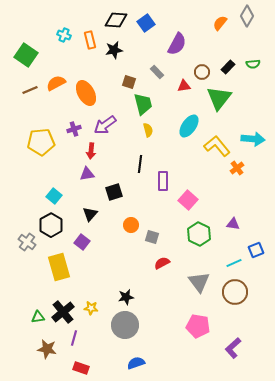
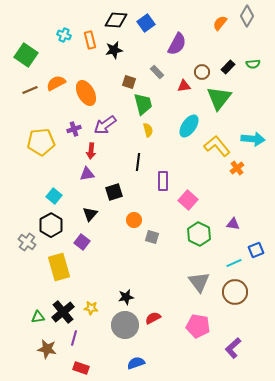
black line at (140, 164): moved 2 px left, 2 px up
orange circle at (131, 225): moved 3 px right, 5 px up
red semicircle at (162, 263): moved 9 px left, 55 px down
